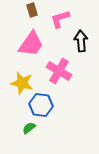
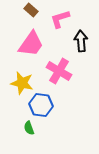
brown rectangle: moved 1 px left; rotated 32 degrees counterclockwise
green semicircle: rotated 72 degrees counterclockwise
